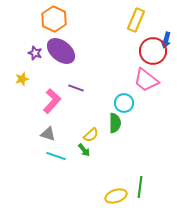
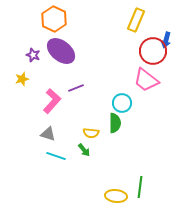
purple star: moved 2 px left, 2 px down
purple line: rotated 42 degrees counterclockwise
cyan circle: moved 2 px left
yellow semicircle: moved 2 px up; rotated 49 degrees clockwise
yellow ellipse: rotated 25 degrees clockwise
